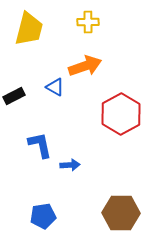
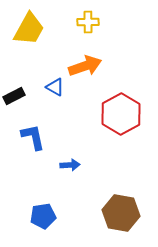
yellow trapezoid: rotated 15 degrees clockwise
blue L-shape: moved 7 px left, 8 px up
brown hexagon: rotated 9 degrees clockwise
